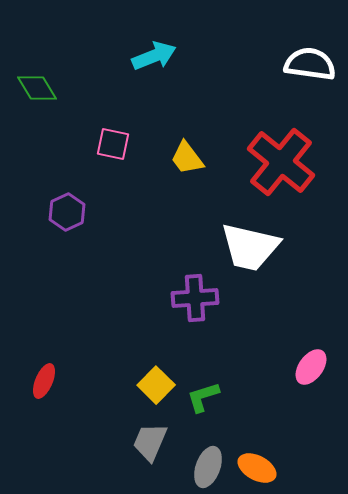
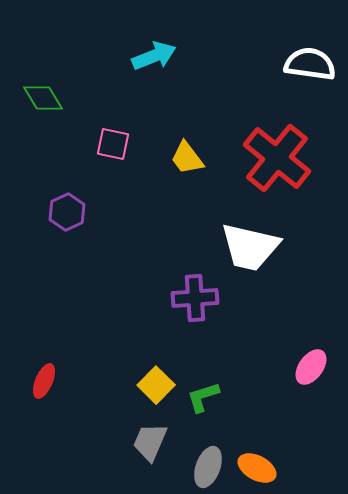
green diamond: moved 6 px right, 10 px down
red cross: moved 4 px left, 4 px up
